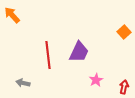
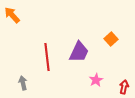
orange square: moved 13 px left, 7 px down
red line: moved 1 px left, 2 px down
gray arrow: rotated 64 degrees clockwise
